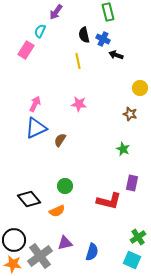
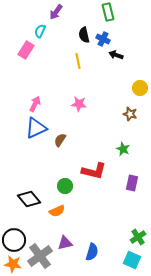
red L-shape: moved 15 px left, 30 px up
